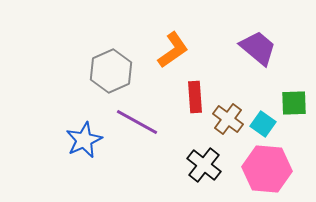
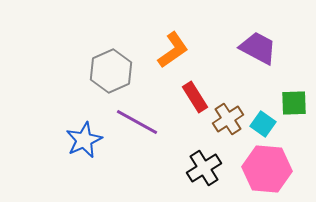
purple trapezoid: rotated 12 degrees counterclockwise
red rectangle: rotated 28 degrees counterclockwise
brown cross: rotated 20 degrees clockwise
black cross: moved 3 px down; rotated 20 degrees clockwise
